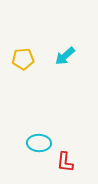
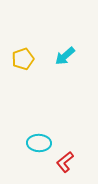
yellow pentagon: rotated 15 degrees counterclockwise
red L-shape: rotated 45 degrees clockwise
